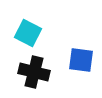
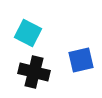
blue square: rotated 20 degrees counterclockwise
